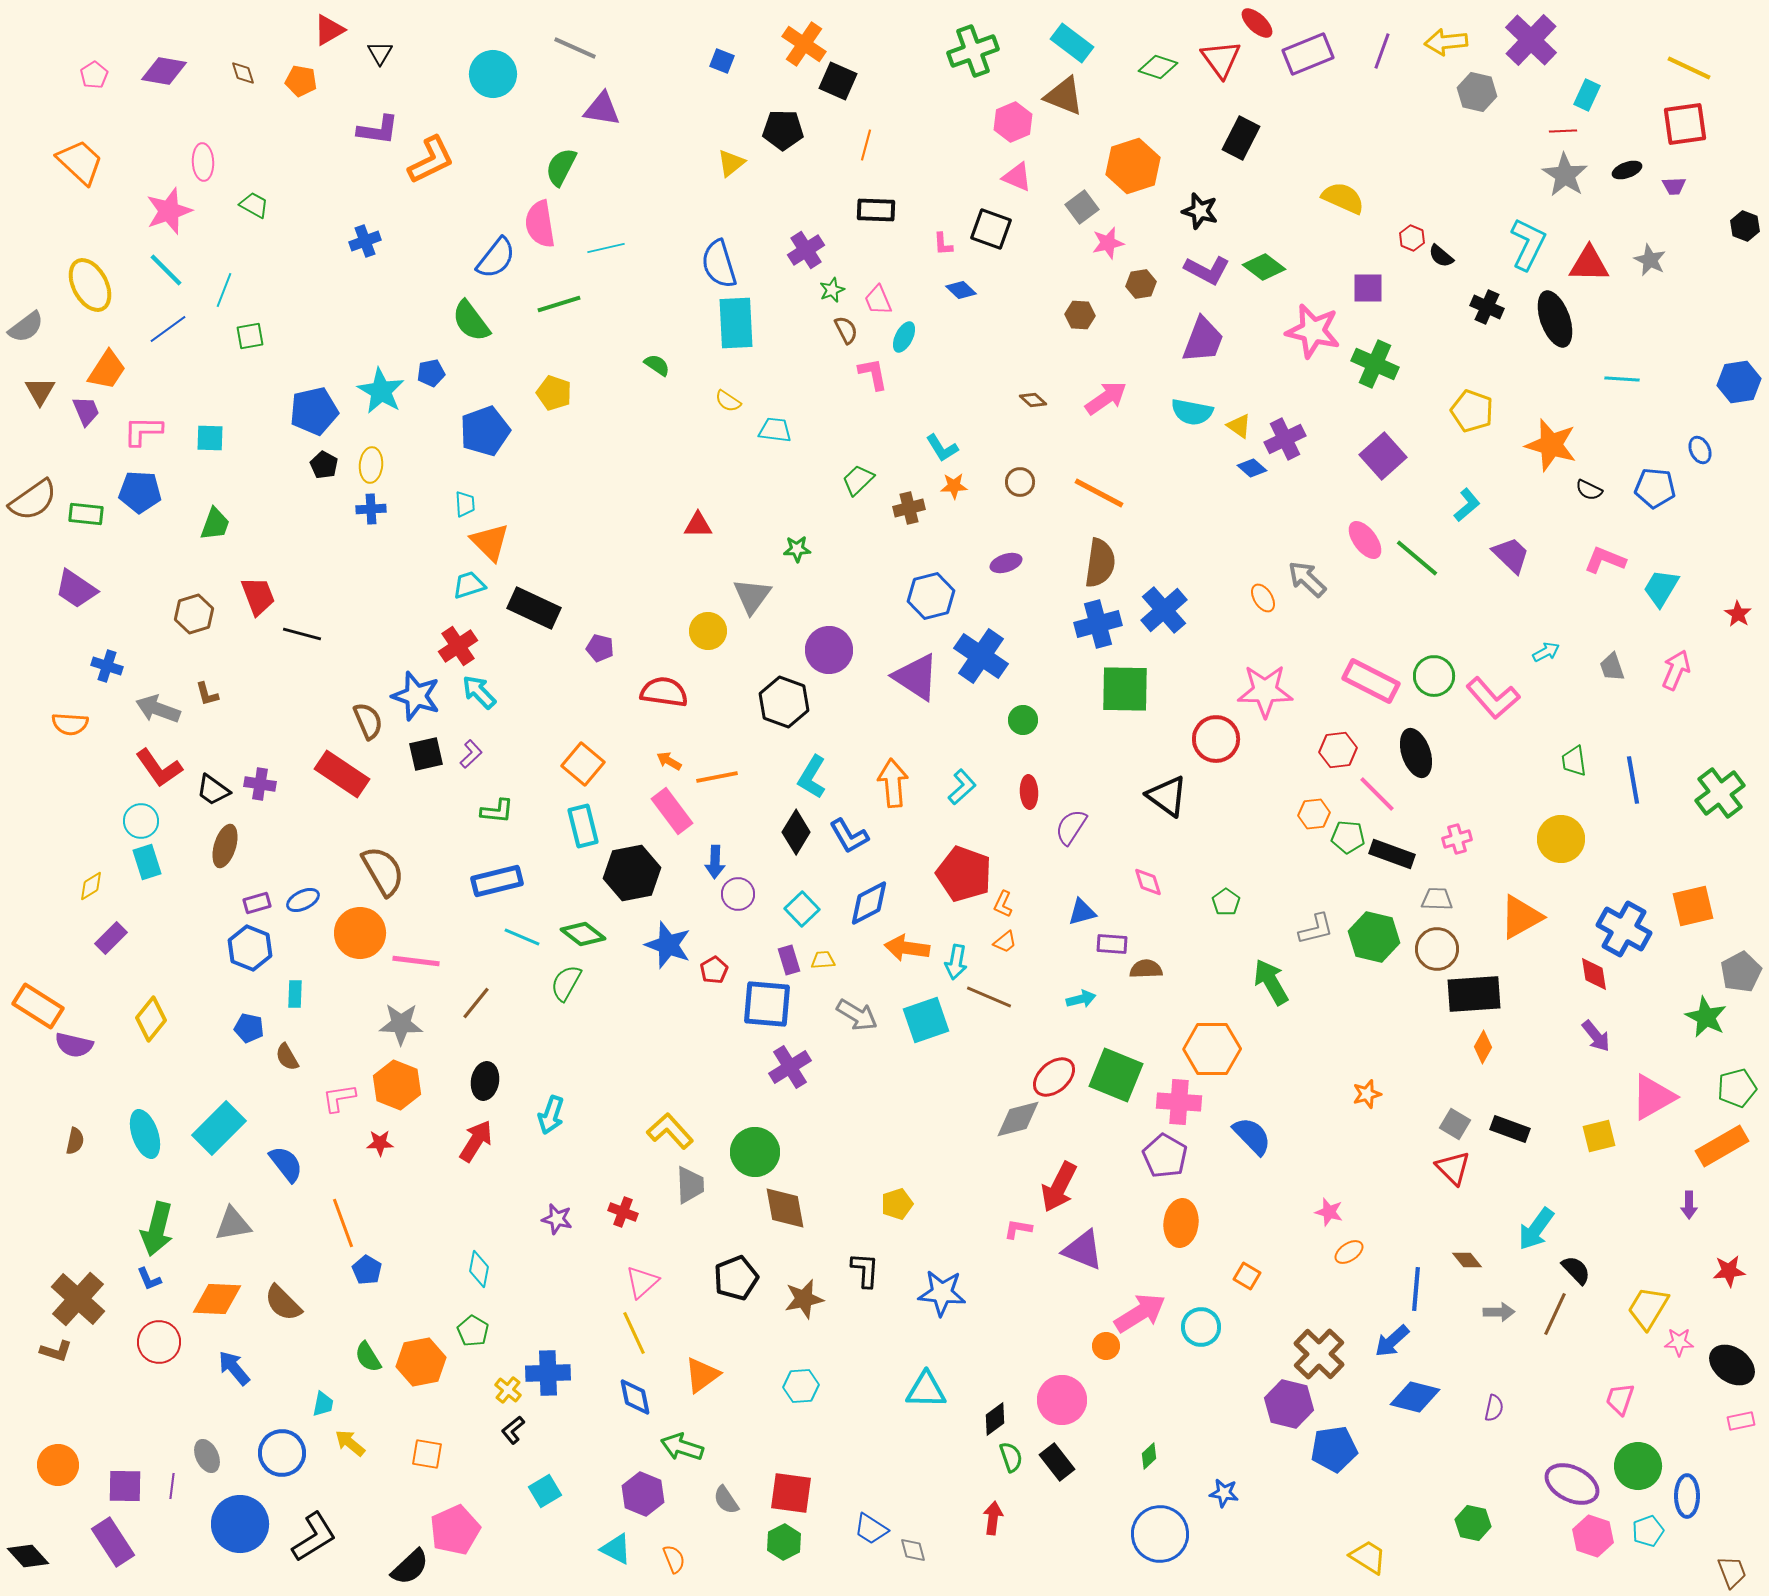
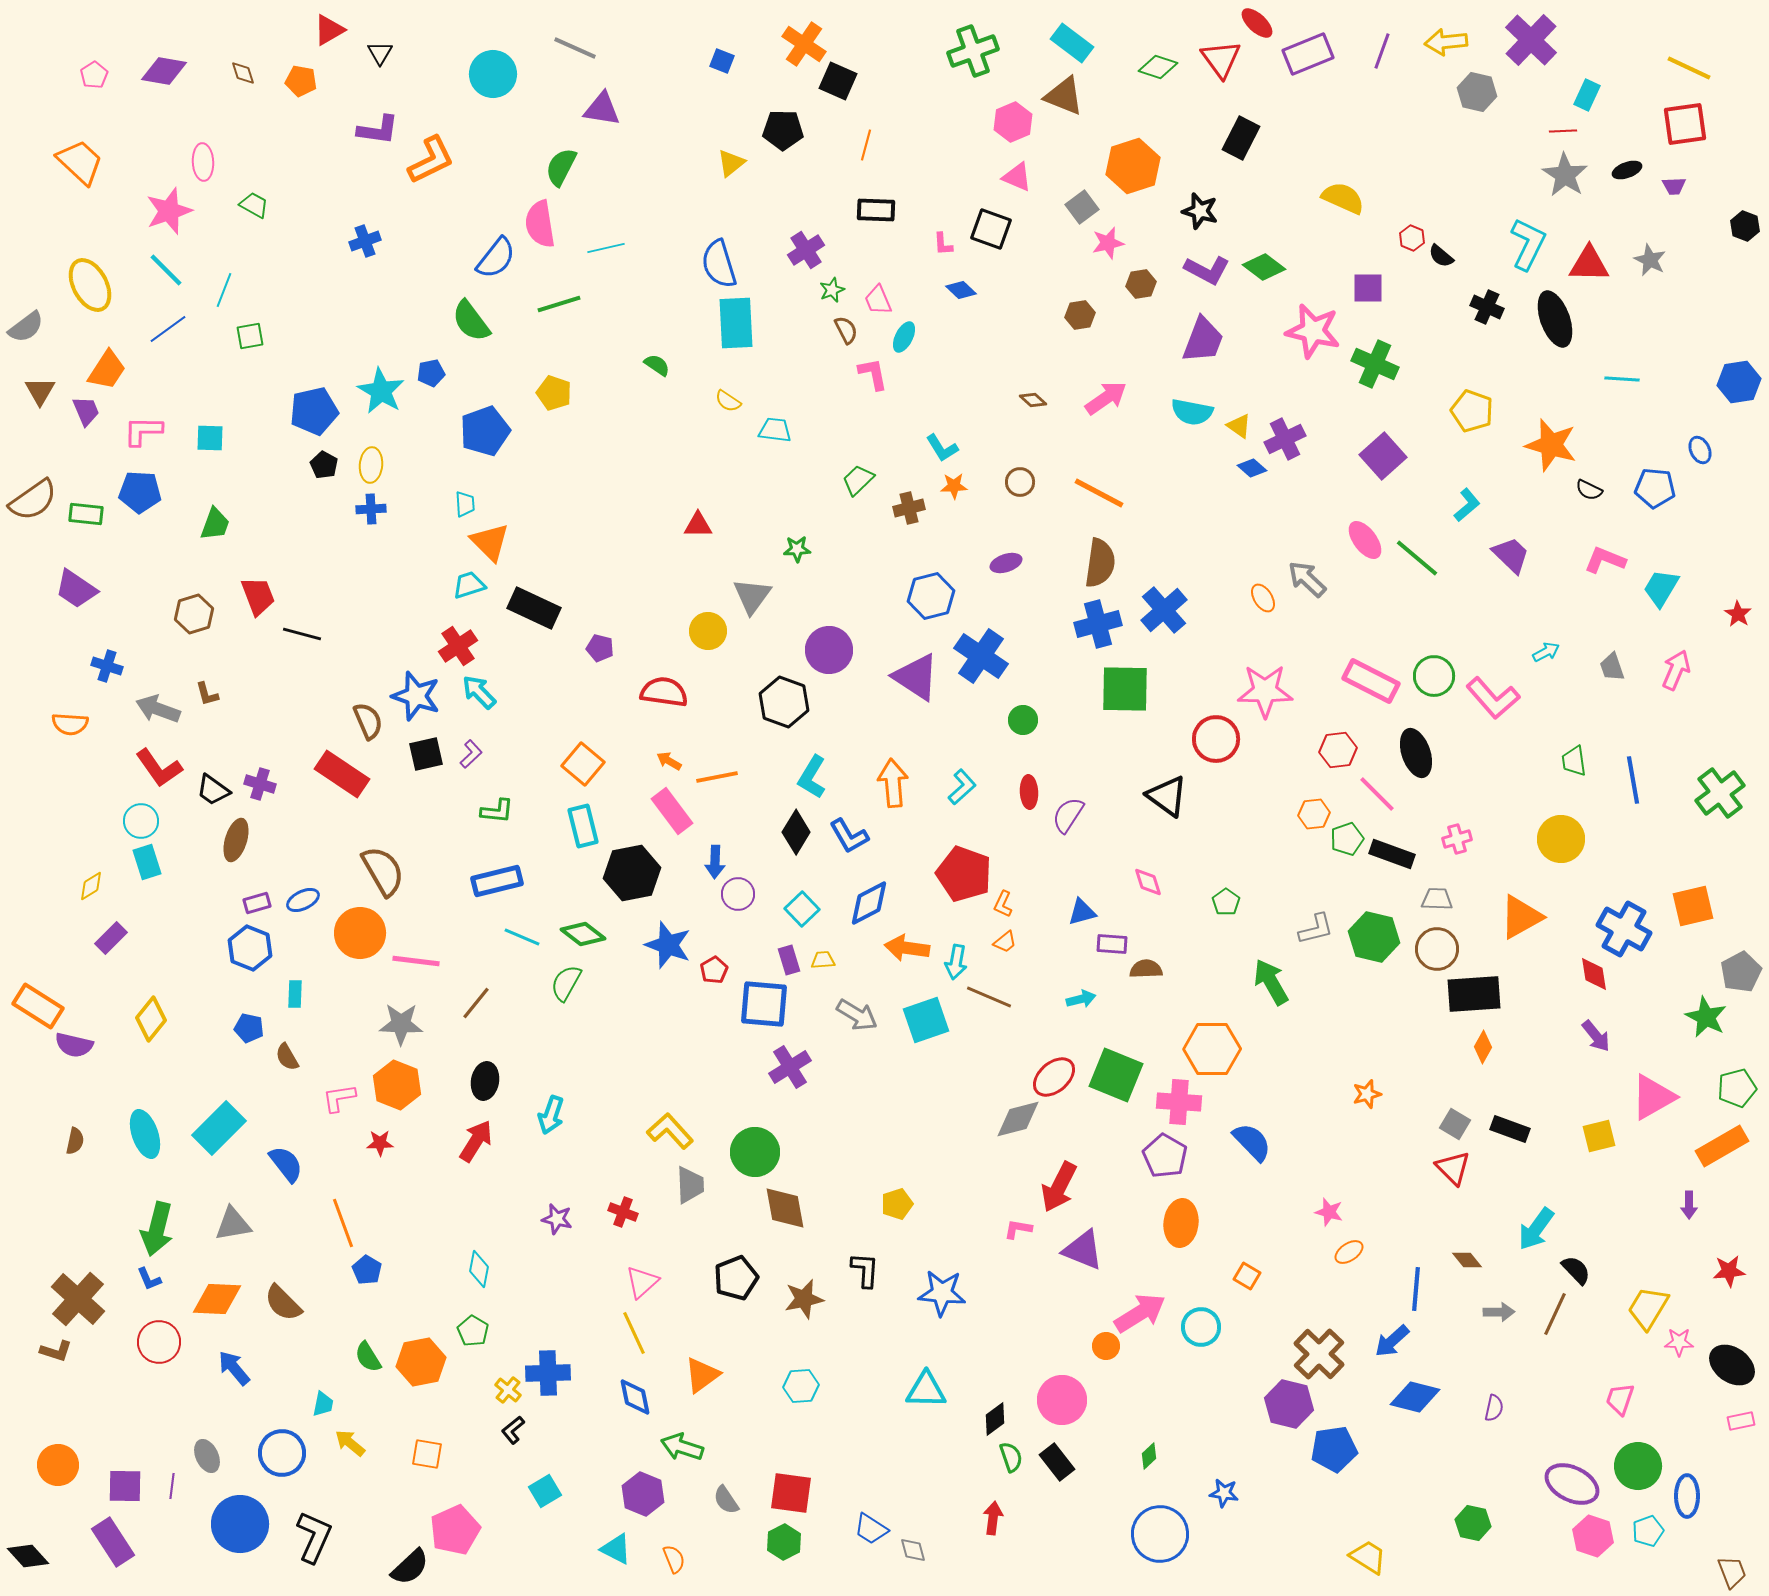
brown hexagon at (1080, 315): rotated 12 degrees counterclockwise
purple cross at (260, 784): rotated 8 degrees clockwise
purple semicircle at (1071, 827): moved 3 px left, 12 px up
green pentagon at (1348, 837): moved 1 px left, 2 px down; rotated 24 degrees counterclockwise
brown ellipse at (225, 846): moved 11 px right, 6 px up
blue square at (767, 1004): moved 3 px left
blue semicircle at (1252, 1136): moved 6 px down
black L-shape at (314, 1537): rotated 34 degrees counterclockwise
